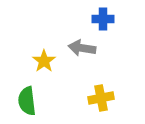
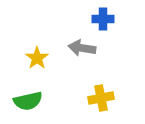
yellow star: moved 7 px left, 3 px up
green semicircle: moved 1 px right; rotated 96 degrees counterclockwise
